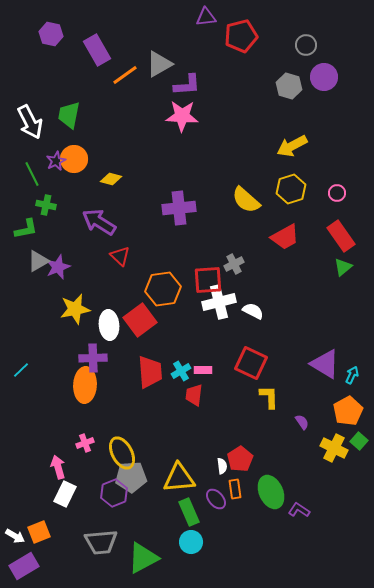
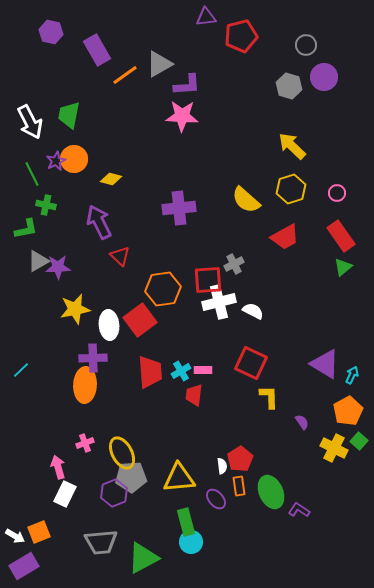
purple hexagon at (51, 34): moved 2 px up
yellow arrow at (292, 146): rotated 72 degrees clockwise
purple arrow at (99, 222): rotated 32 degrees clockwise
purple star at (58, 267): rotated 20 degrees clockwise
orange rectangle at (235, 489): moved 4 px right, 3 px up
green rectangle at (189, 512): moved 3 px left, 10 px down; rotated 8 degrees clockwise
